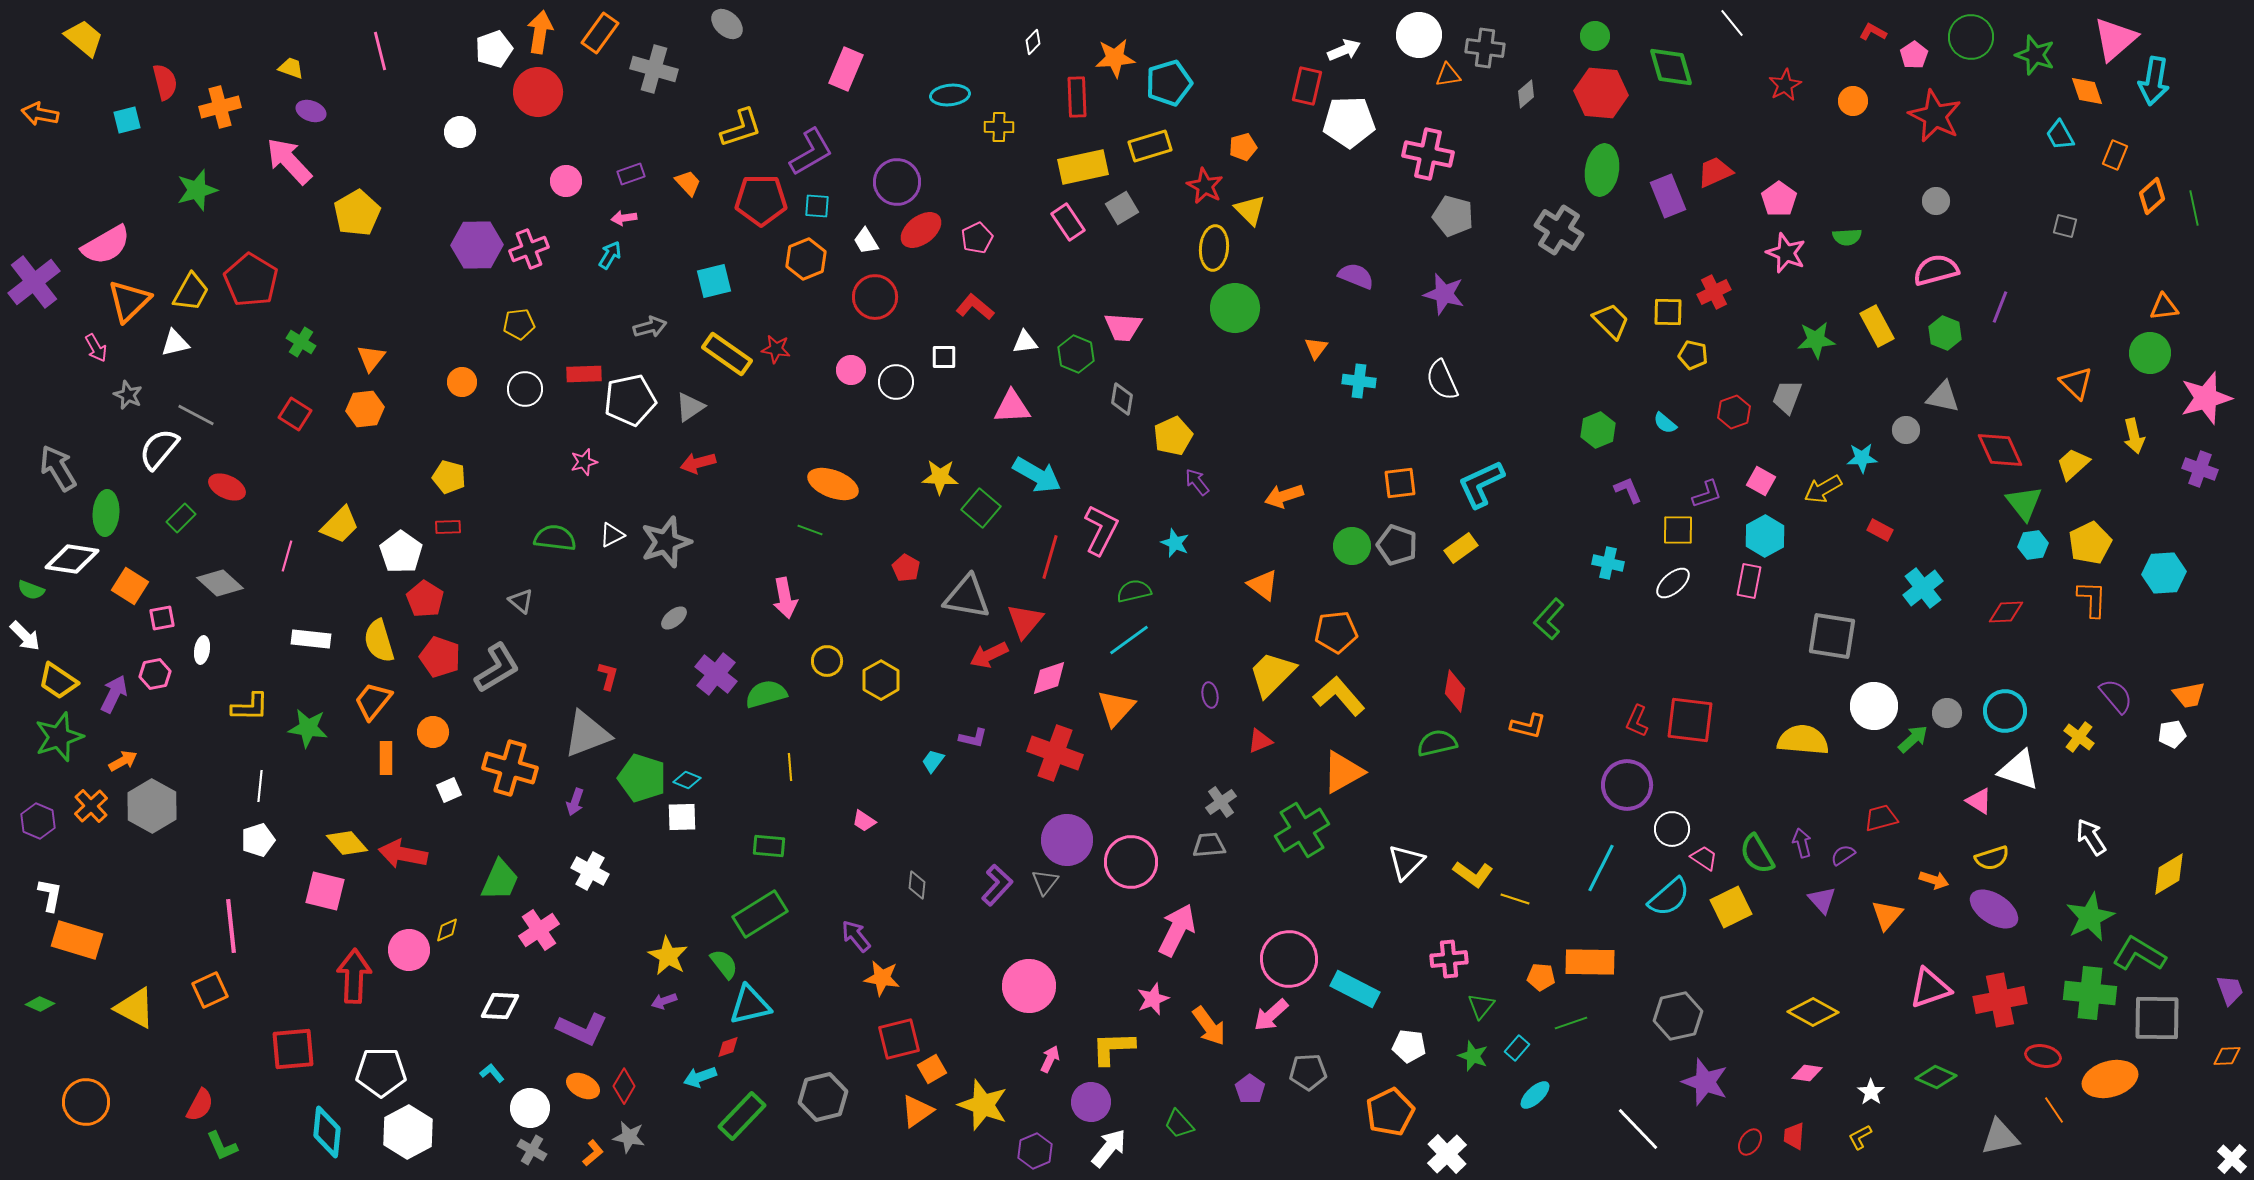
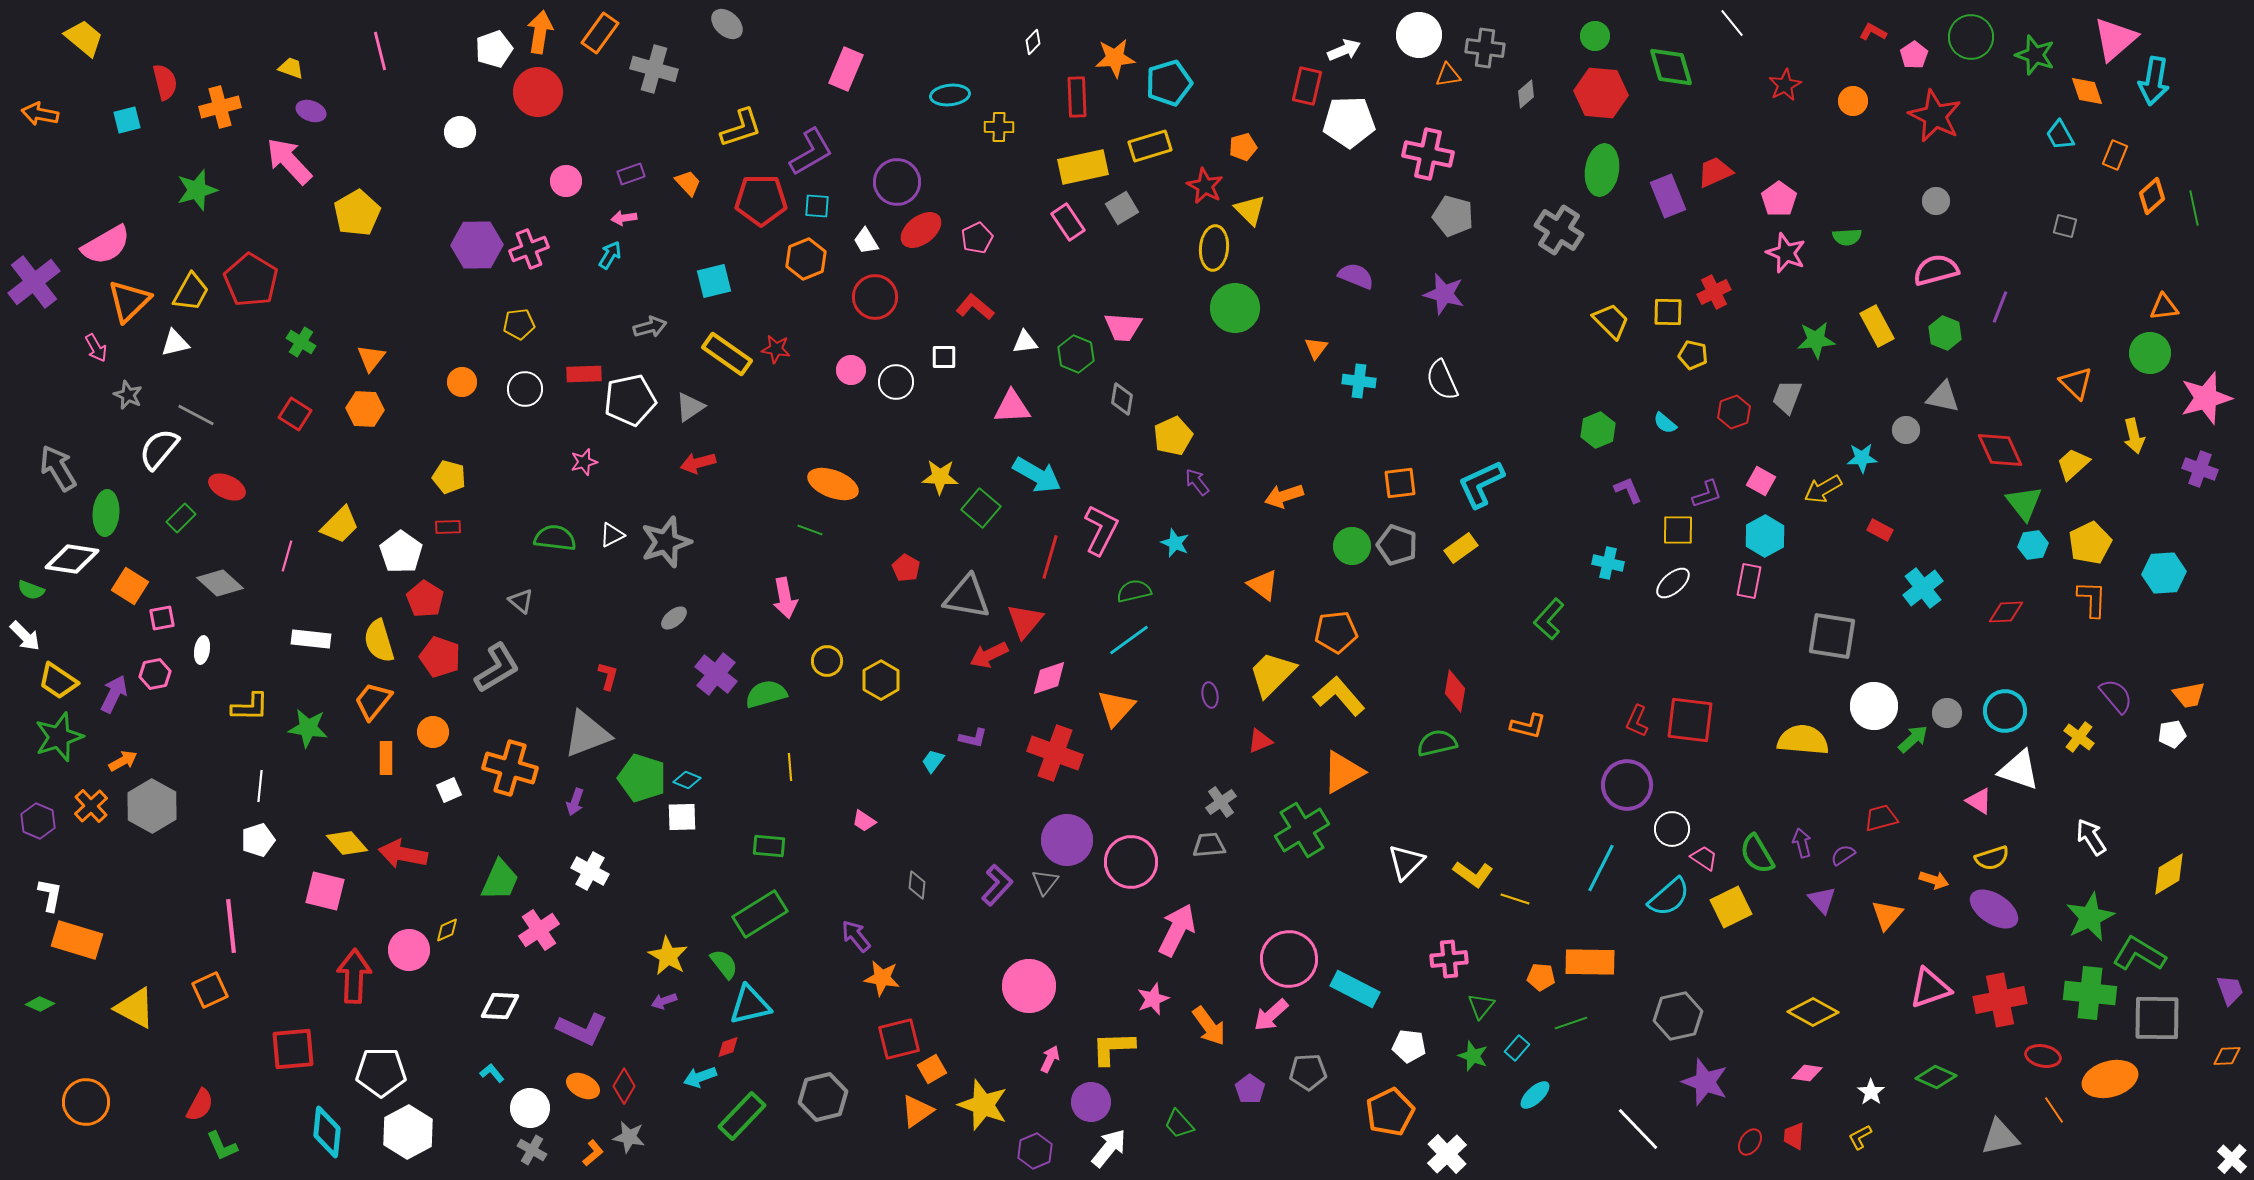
orange hexagon at (365, 409): rotated 9 degrees clockwise
